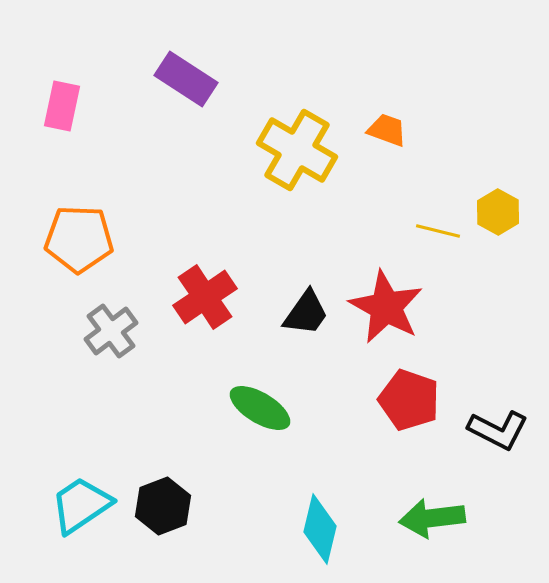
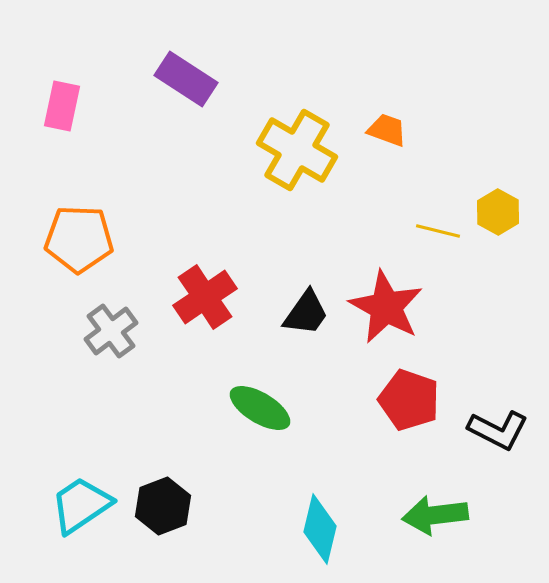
green arrow: moved 3 px right, 3 px up
